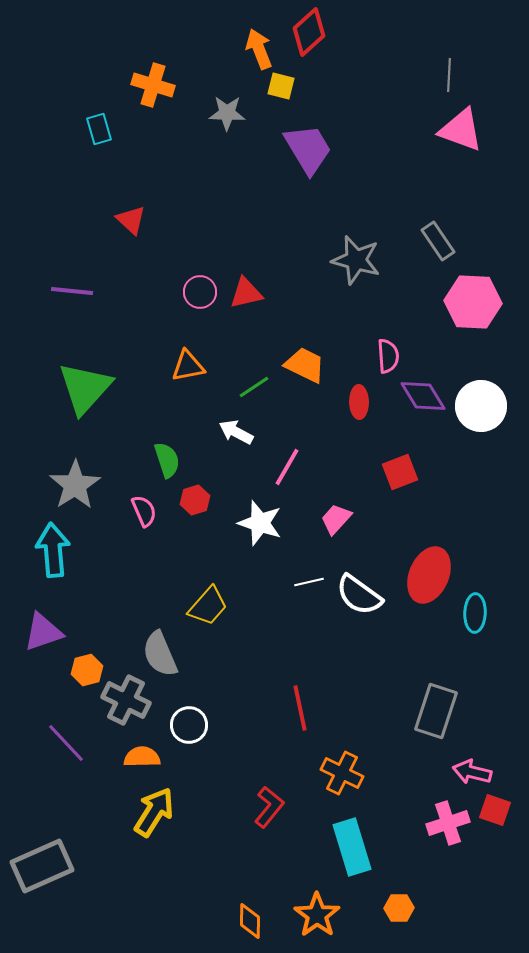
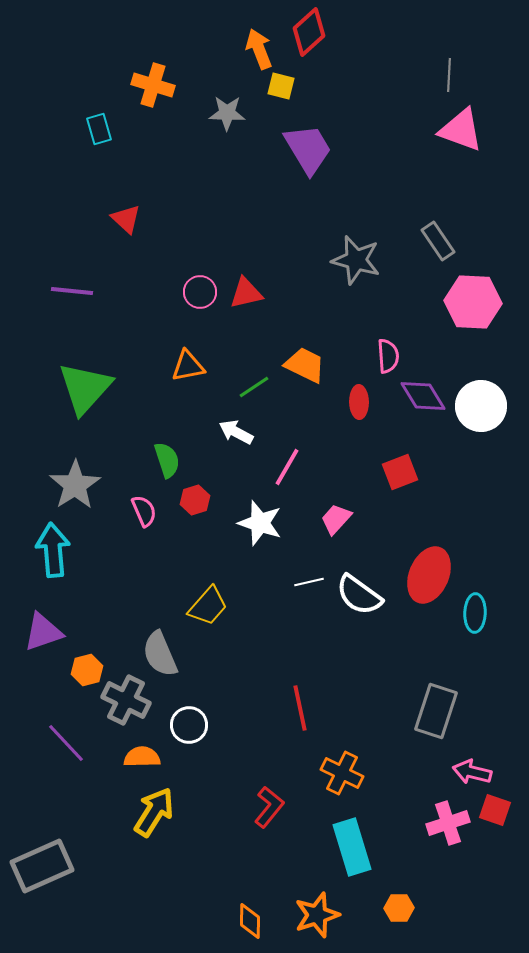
red triangle at (131, 220): moved 5 px left, 1 px up
orange star at (317, 915): rotated 18 degrees clockwise
